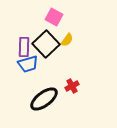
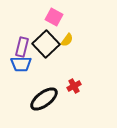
purple rectangle: moved 2 px left; rotated 12 degrees clockwise
blue trapezoid: moved 7 px left; rotated 15 degrees clockwise
red cross: moved 2 px right
